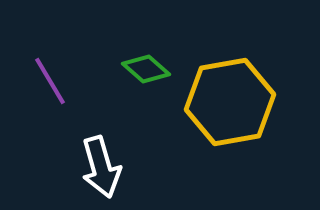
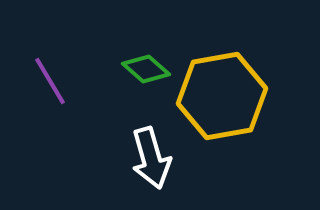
yellow hexagon: moved 8 px left, 6 px up
white arrow: moved 50 px right, 9 px up
